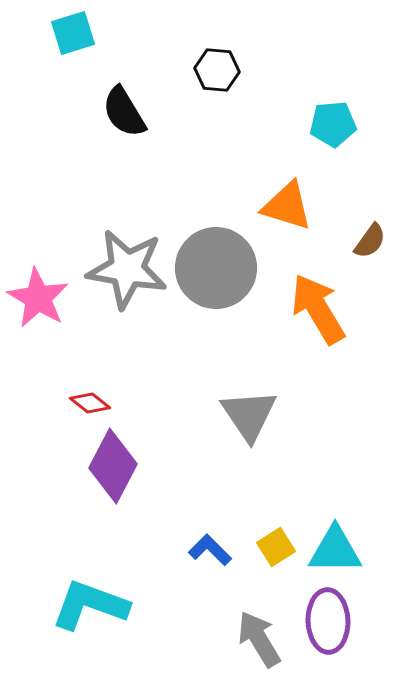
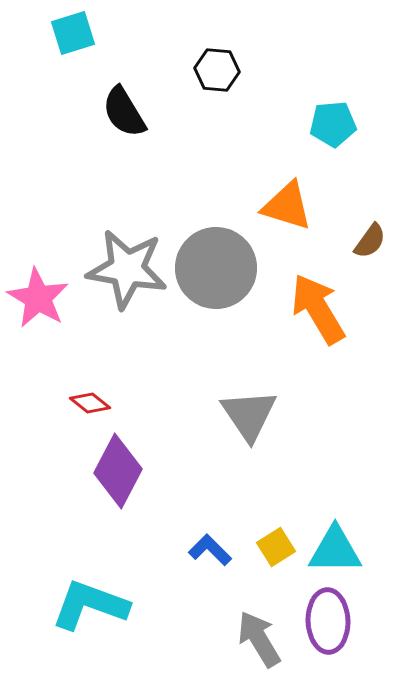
purple diamond: moved 5 px right, 5 px down
